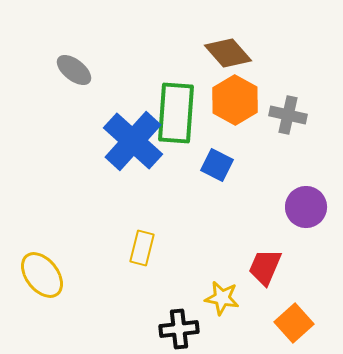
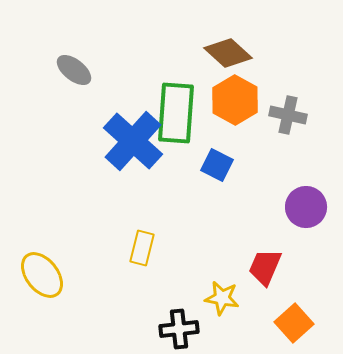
brown diamond: rotated 6 degrees counterclockwise
